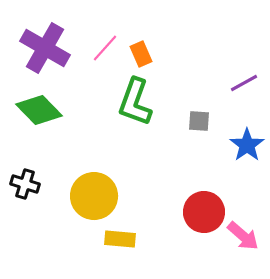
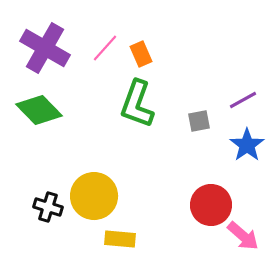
purple line: moved 1 px left, 17 px down
green L-shape: moved 2 px right, 2 px down
gray square: rotated 15 degrees counterclockwise
black cross: moved 23 px right, 23 px down
red circle: moved 7 px right, 7 px up
